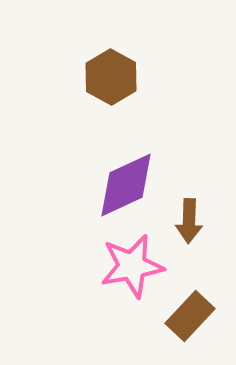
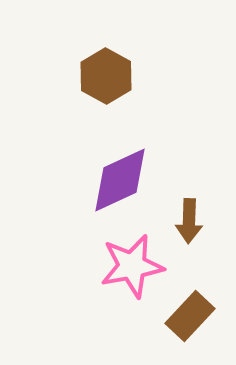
brown hexagon: moved 5 px left, 1 px up
purple diamond: moved 6 px left, 5 px up
